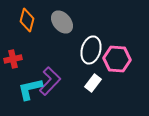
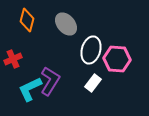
gray ellipse: moved 4 px right, 2 px down
red cross: rotated 12 degrees counterclockwise
purple L-shape: rotated 12 degrees counterclockwise
cyan L-shape: rotated 12 degrees counterclockwise
